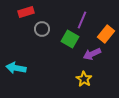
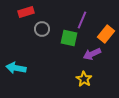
green square: moved 1 px left, 1 px up; rotated 18 degrees counterclockwise
